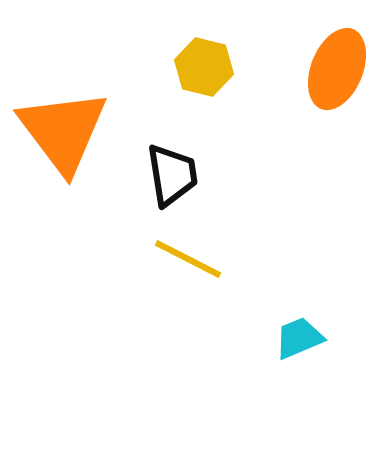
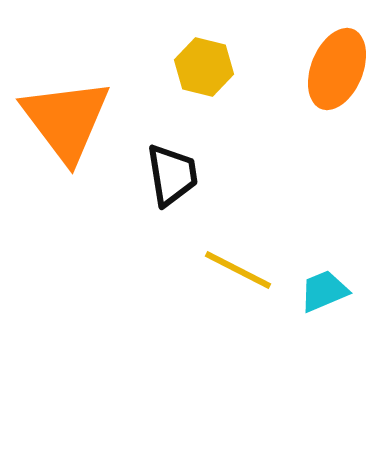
orange triangle: moved 3 px right, 11 px up
yellow line: moved 50 px right, 11 px down
cyan trapezoid: moved 25 px right, 47 px up
